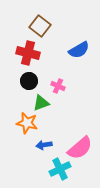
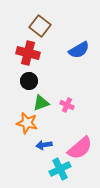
pink cross: moved 9 px right, 19 px down
